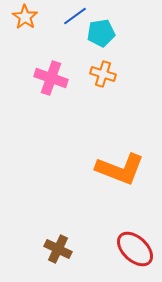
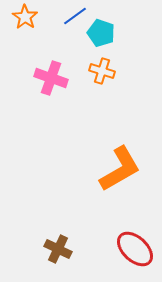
cyan pentagon: rotated 28 degrees clockwise
orange cross: moved 1 px left, 3 px up
orange L-shape: rotated 51 degrees counterclockwise
